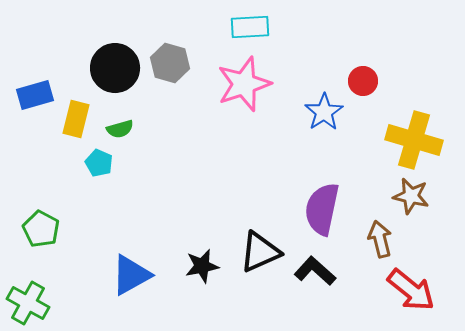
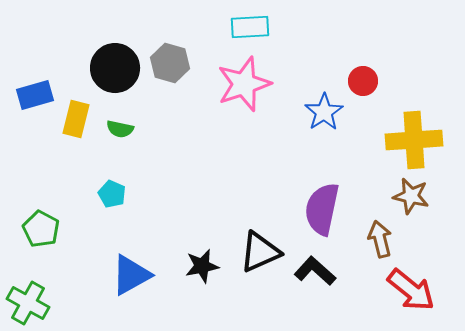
green semicircle: rotated 28 degrees clockwise
yellow cross: rotated 20 degrees counterclockwise
cyan pentagon: moved 13 px right, 31 px down
